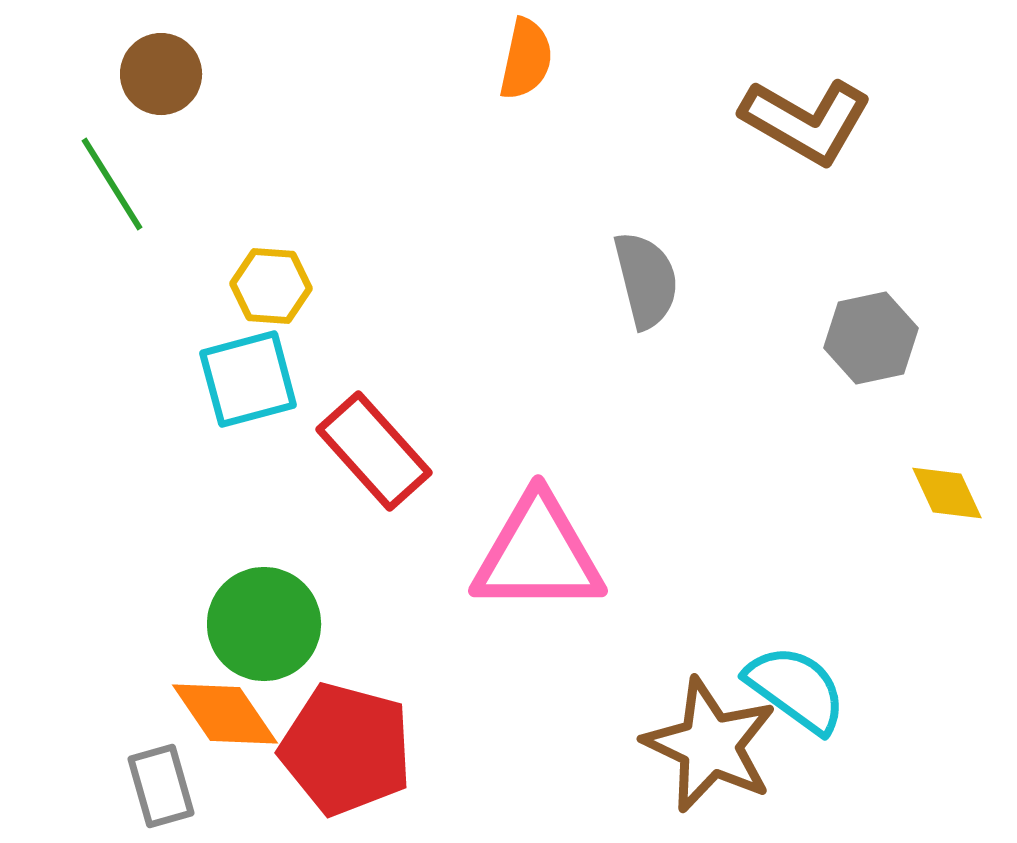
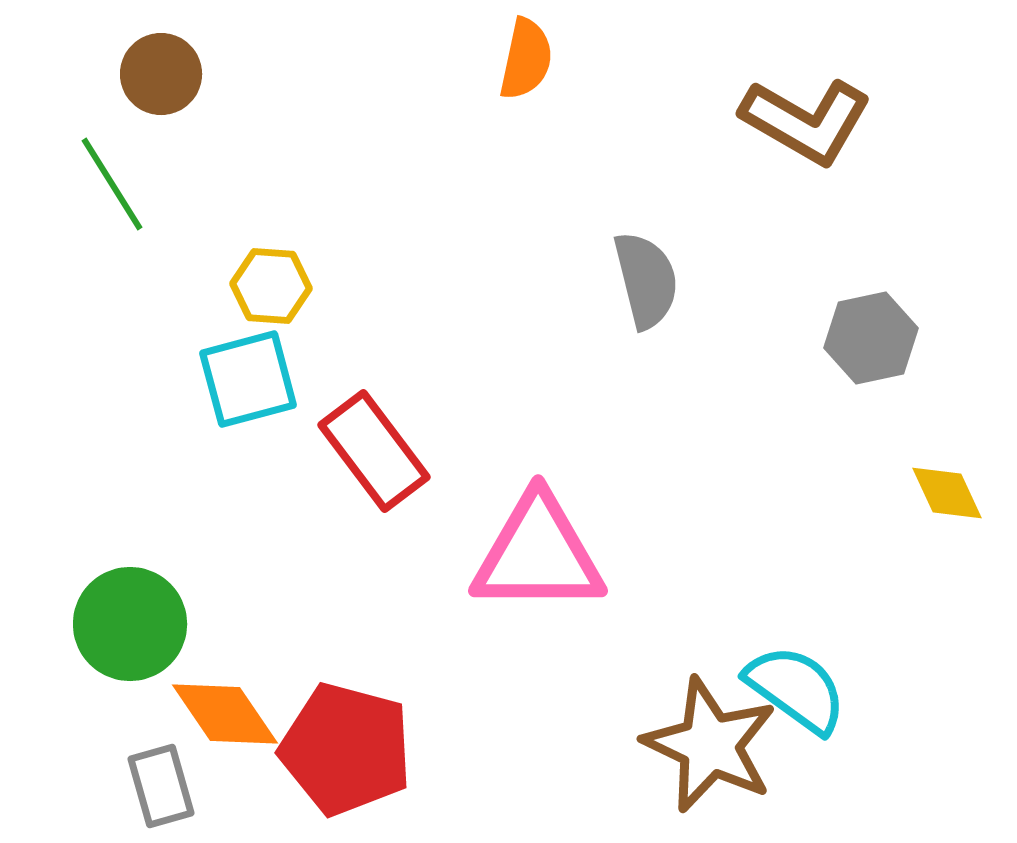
red rectangle: rotated 5 degrees clockwise
green circle: moved 134 px left
